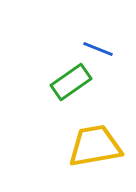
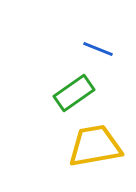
green rectangle: moved 3 px right, 11 px down
